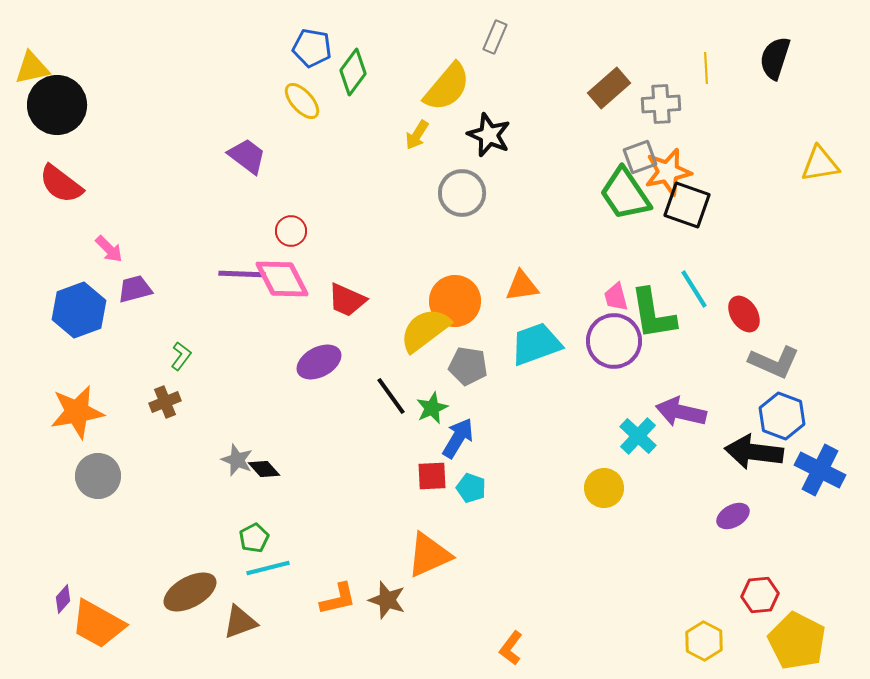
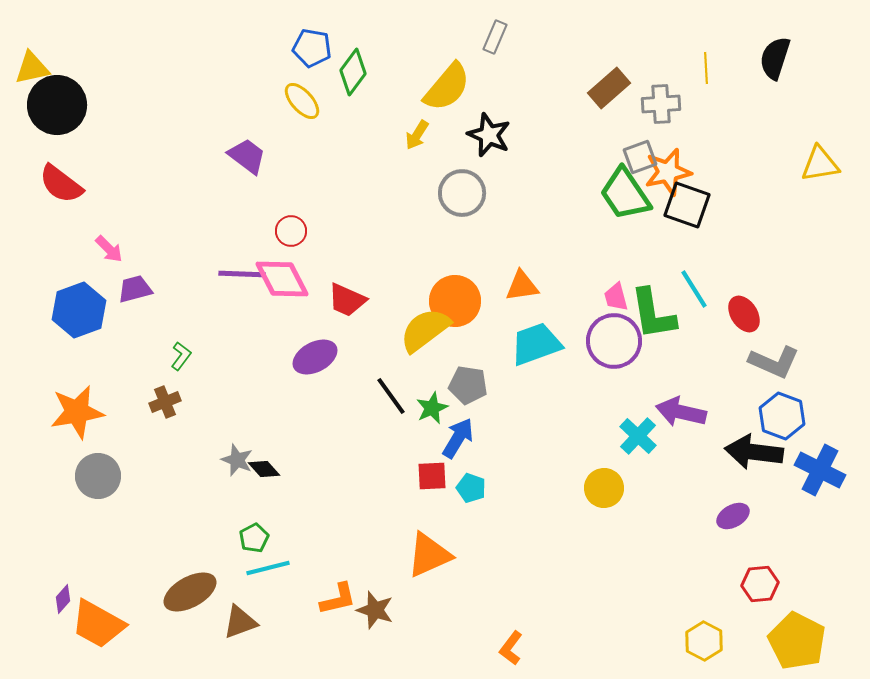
purple ellipse at (319, 362): moved 4 px left, 5 px up
gray pentagon at (468, 366): moved 19 px down
red hexagon at (760, 595): moved 11 px up
brown star at (387, 600): moved 12 px left, 10 px down
